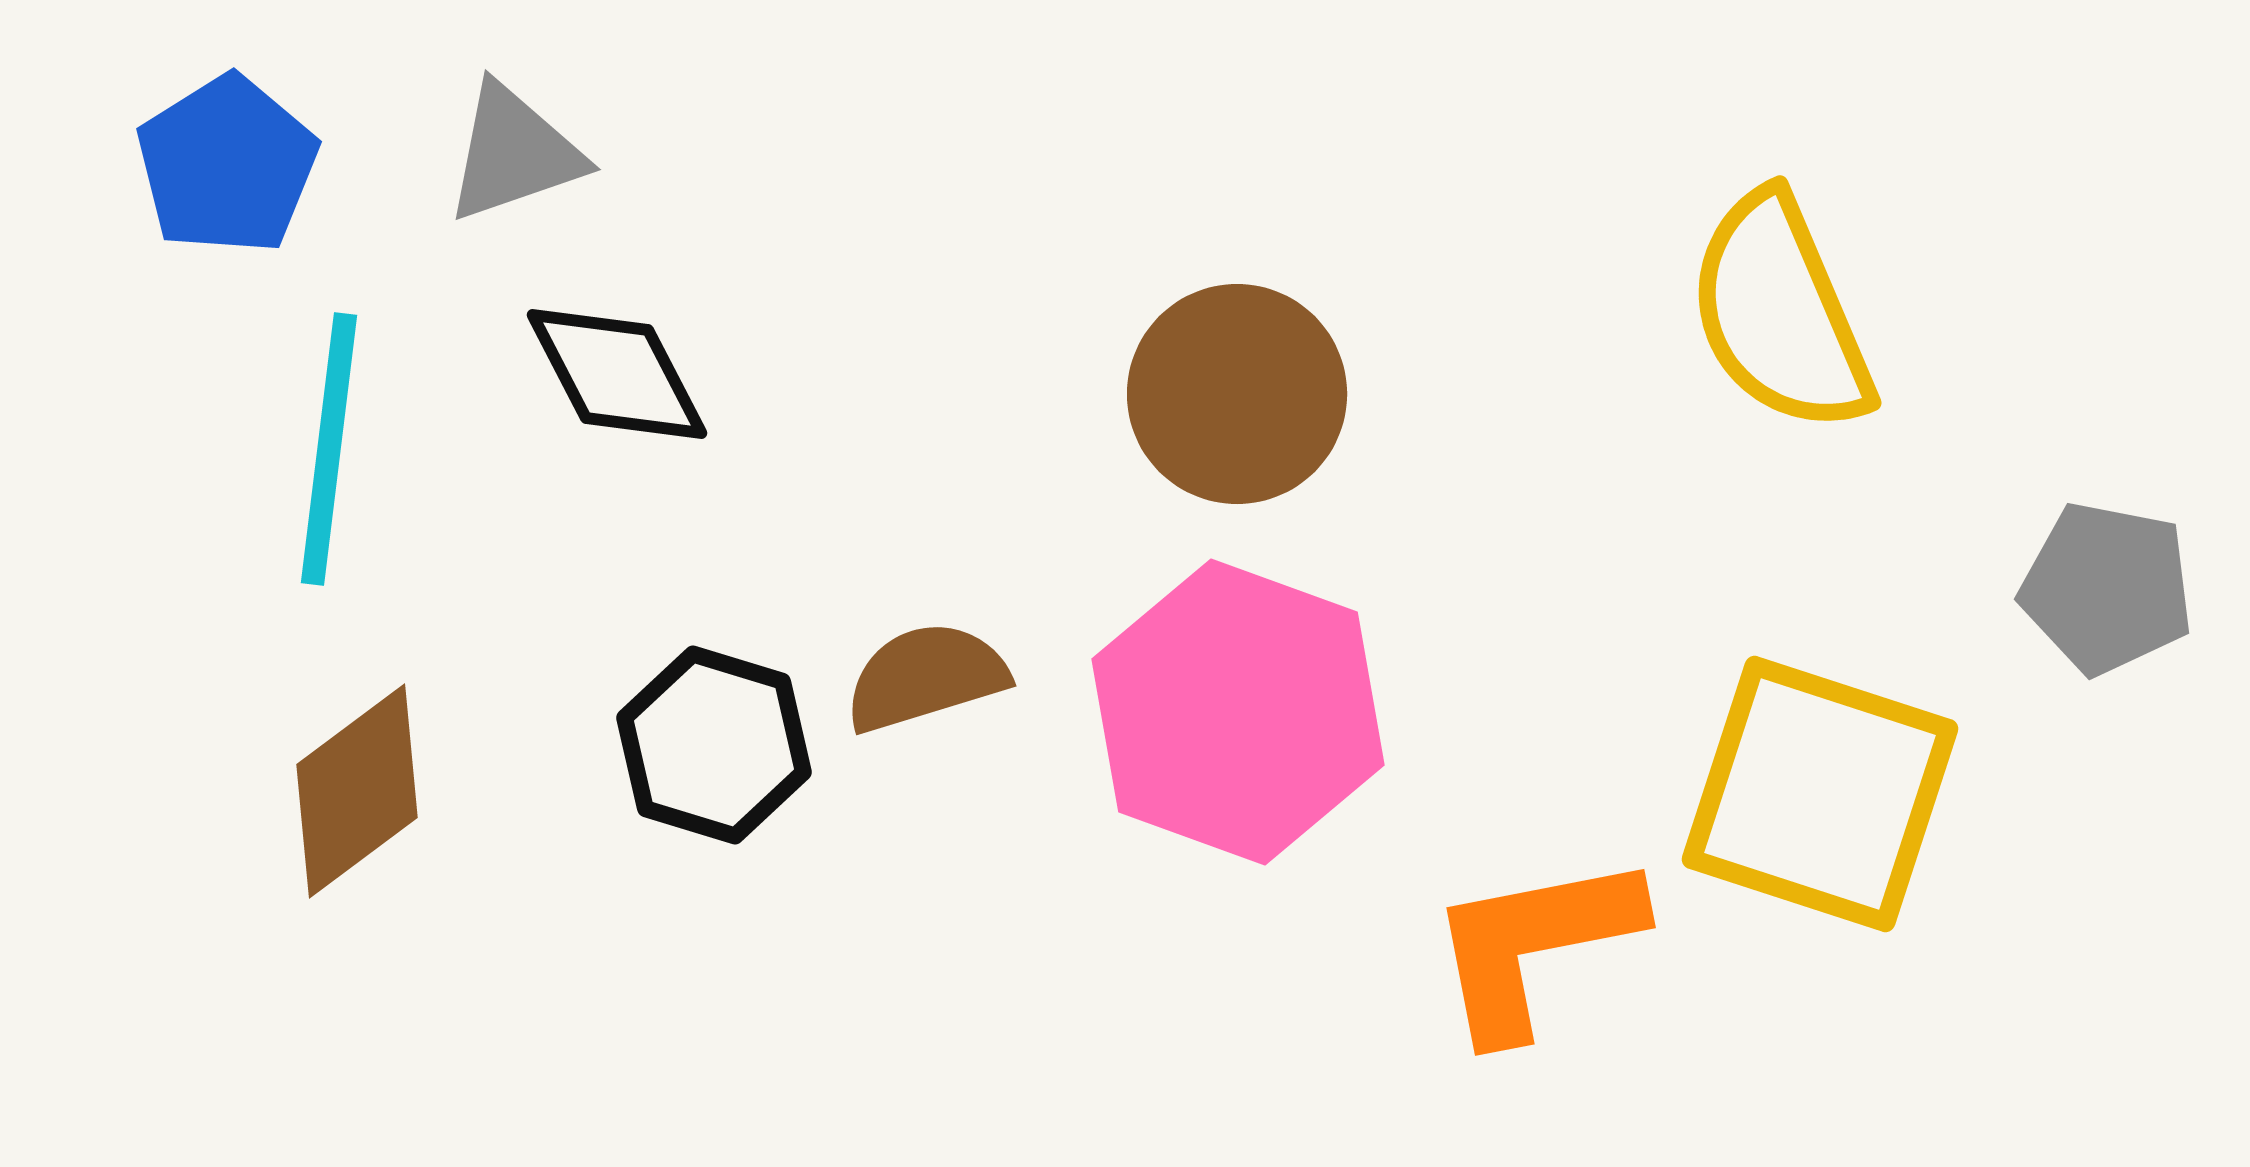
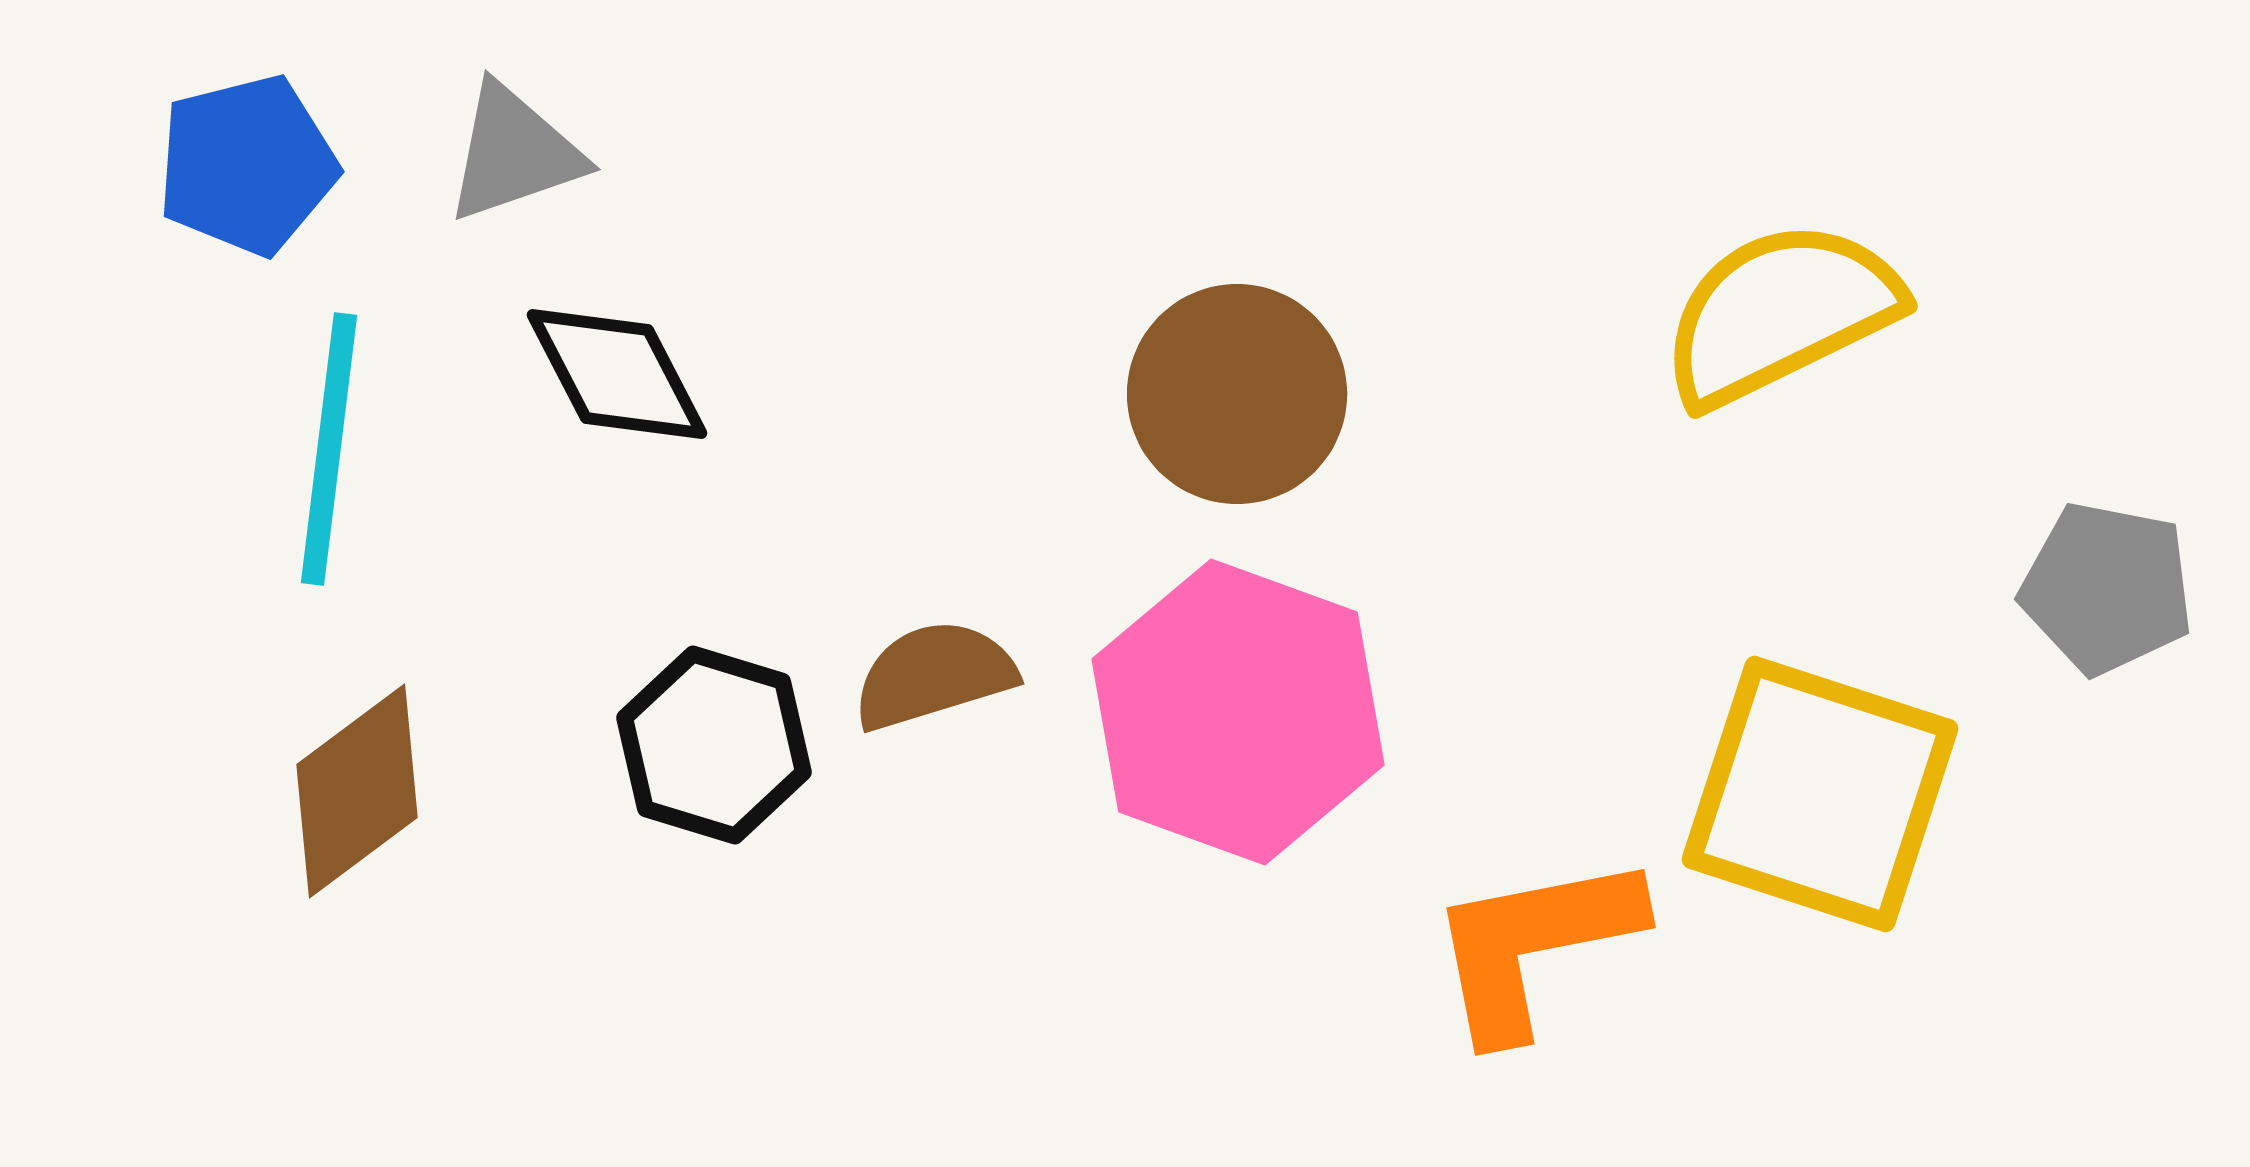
blue pentagon: moved 20 px right; rotated 18 degrees clockwise
yellow semicircle: rotated 87 degrees clockwise
brown semicircle: moved 8 px right, 2 px up
